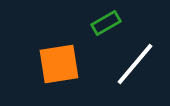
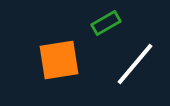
orange square: moved 4 px up
